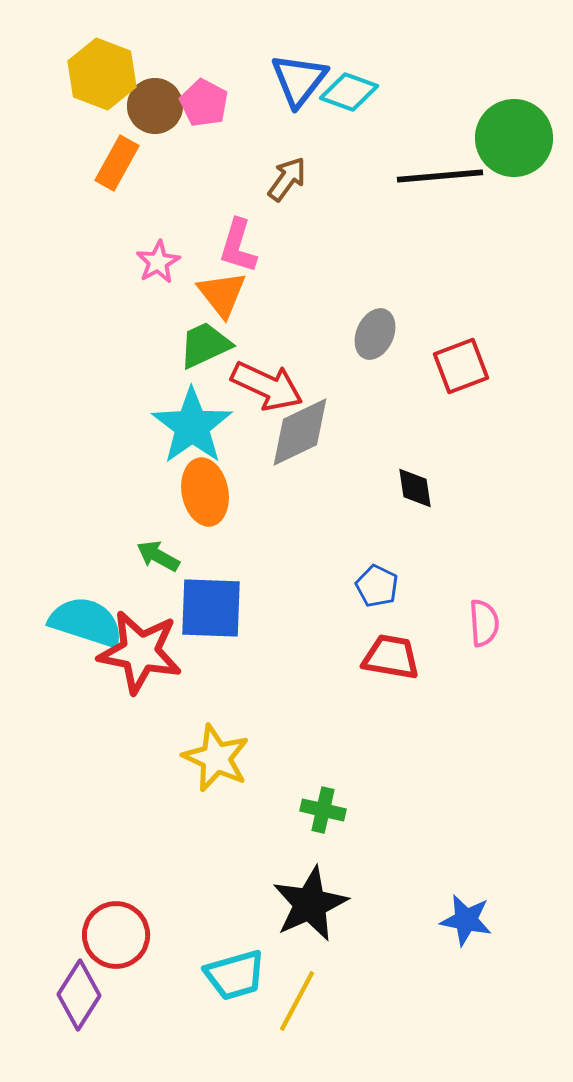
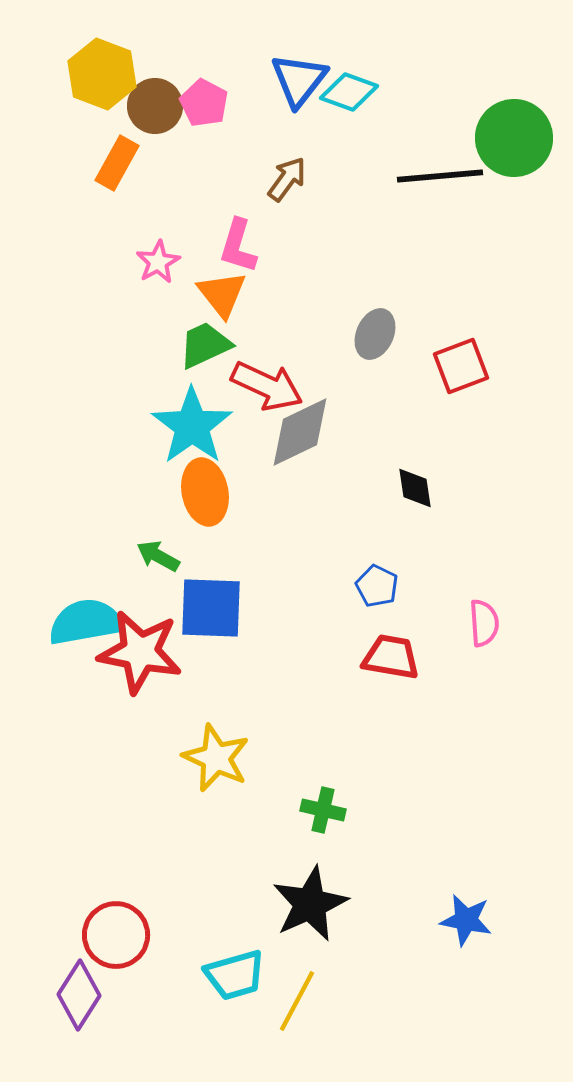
cyan semicircle: rotated 28 degrees counterclockwise
